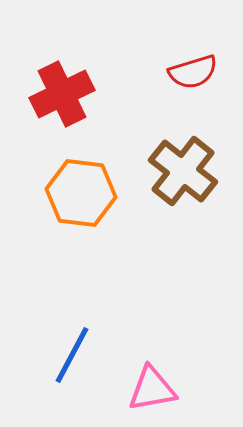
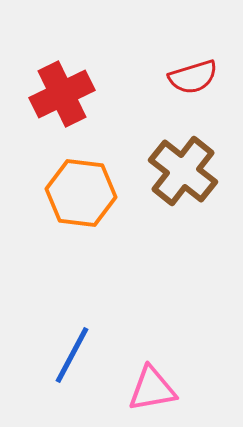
red semicircle: moved 5 px down
